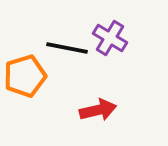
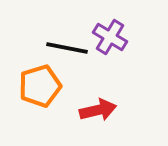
purple cross: moved 1 px up
orange pentagon: moved 15 px right, 10 px down
